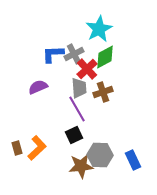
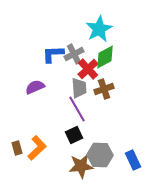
red cross: moved 1 px right
purple semicircle: moved 3 px left
brown cross: moved 1 px right, 3 px up
